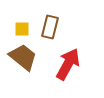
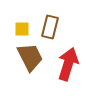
brown trapezoid: moved 7 px right; rotated 24 degrees clockwise
red arrow: rotated 12 degrees counterclockwise
